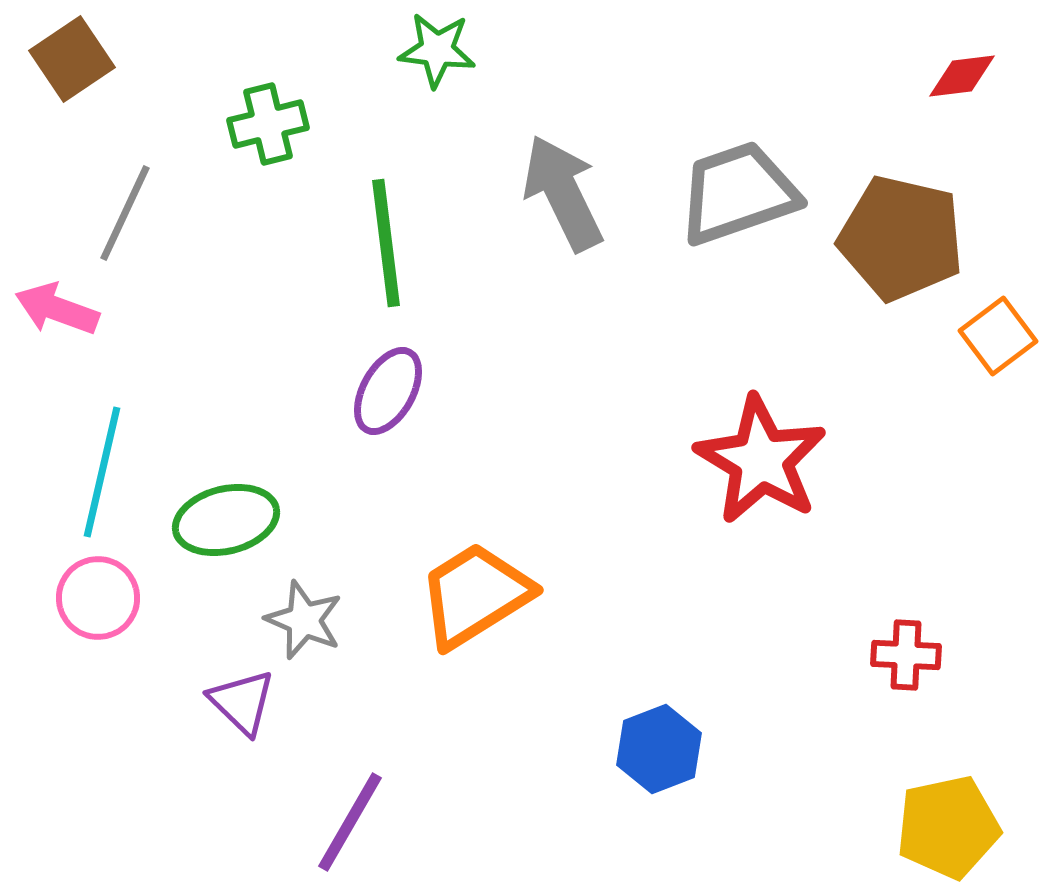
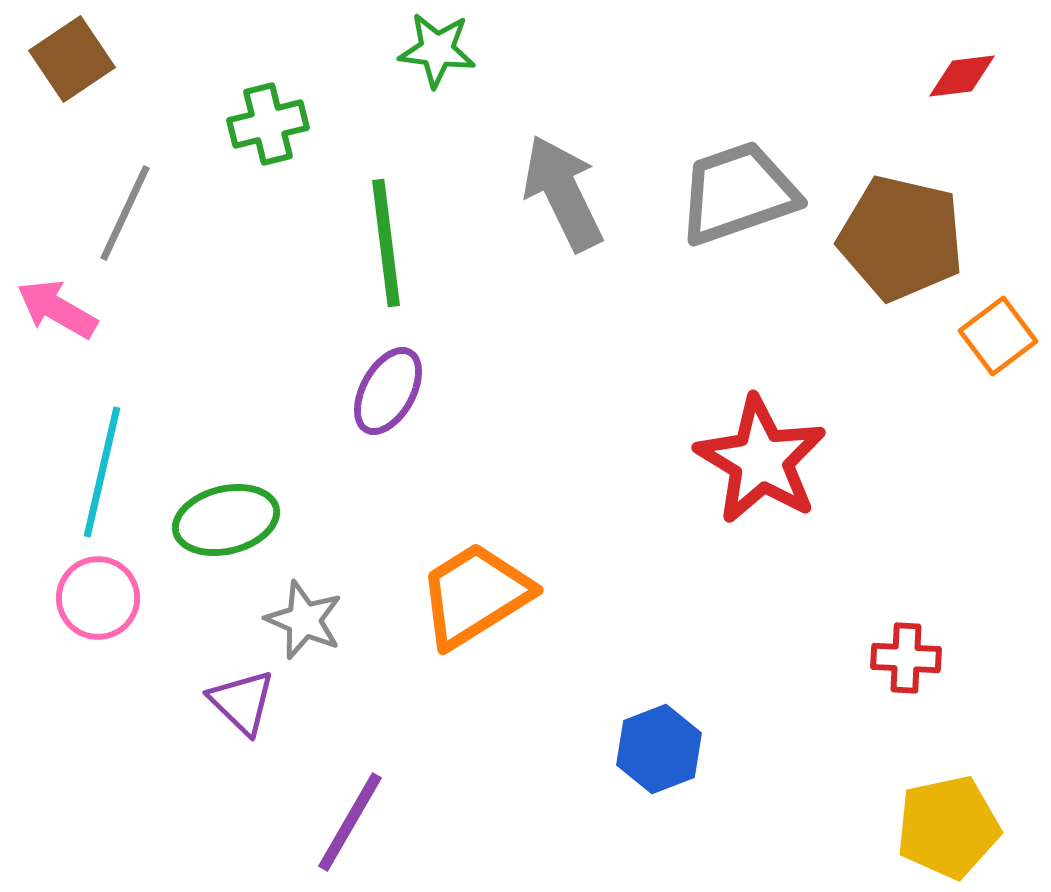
pink arrow: rotated 10 degrees clockwise
red cross: moved 3 px down
